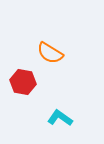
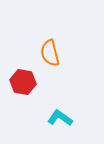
orange semicircle: rotated 44 degrees clockwise
